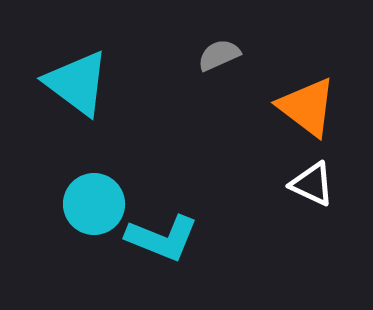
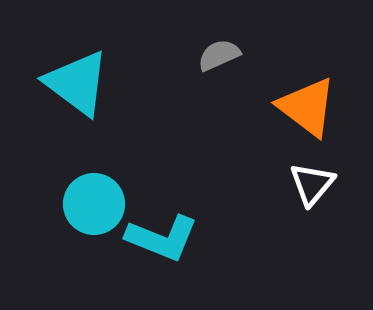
white triangle: rotated 45 degrees clockwise
